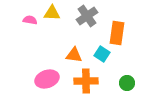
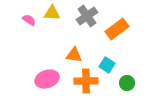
pink semicircle: moved 1 px left; rotated 24 degrees clockwise
orange rectangle: moved 4 px up; rotated 45 degrees clockwise
cyan square: moved 5 px right, 11 px down
